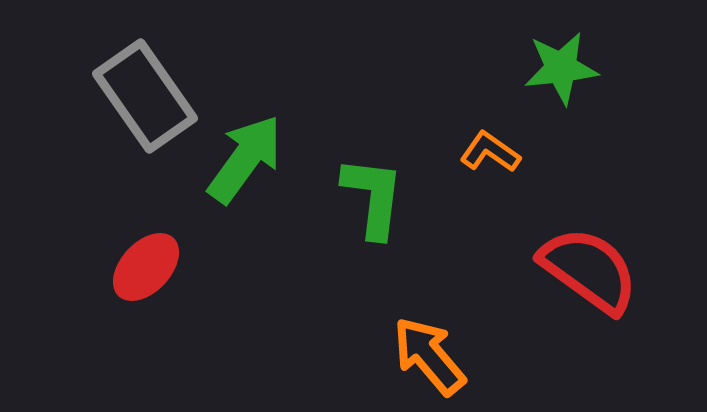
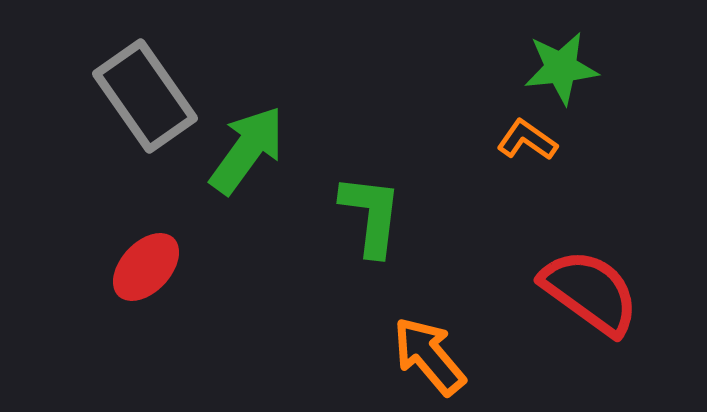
orange L-shape: moved 37 px right, 12 px up
green arrow: moved 2 px right, 9 px up
green L-shape: moved 2 px left, 18 px down
red semicircle: moved 1 px right, 22 px down
